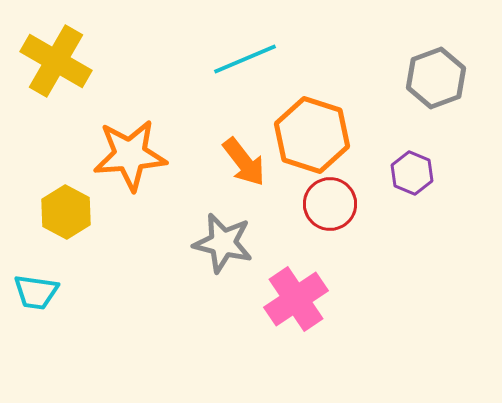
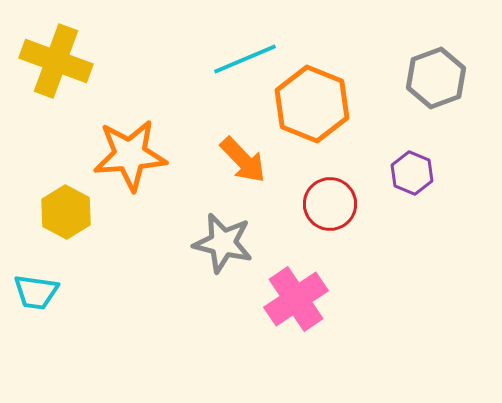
yellow cross: rotated 10 degrees counterclockwise
orange hexagon: moved 31 px up; rotated 4 degrees clockwise
orange arrow: moved 1 px left, 2 px up; rotated 6 degrees counterclockwise
